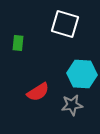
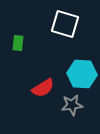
red semicircle: moved 5 px right, 4 px up
